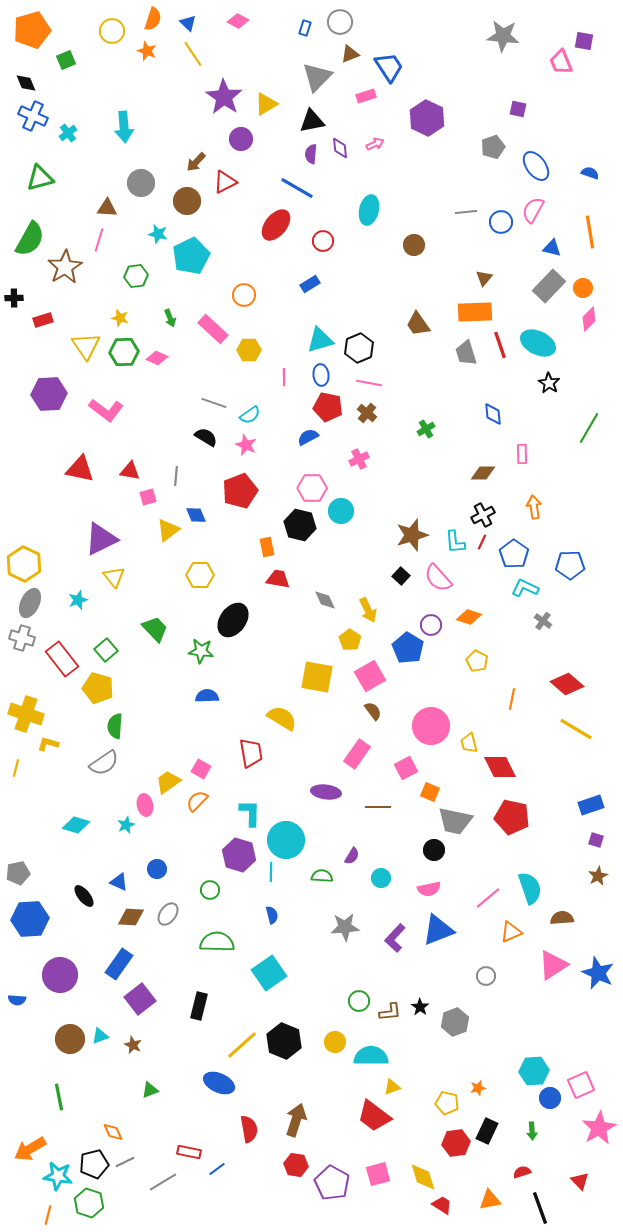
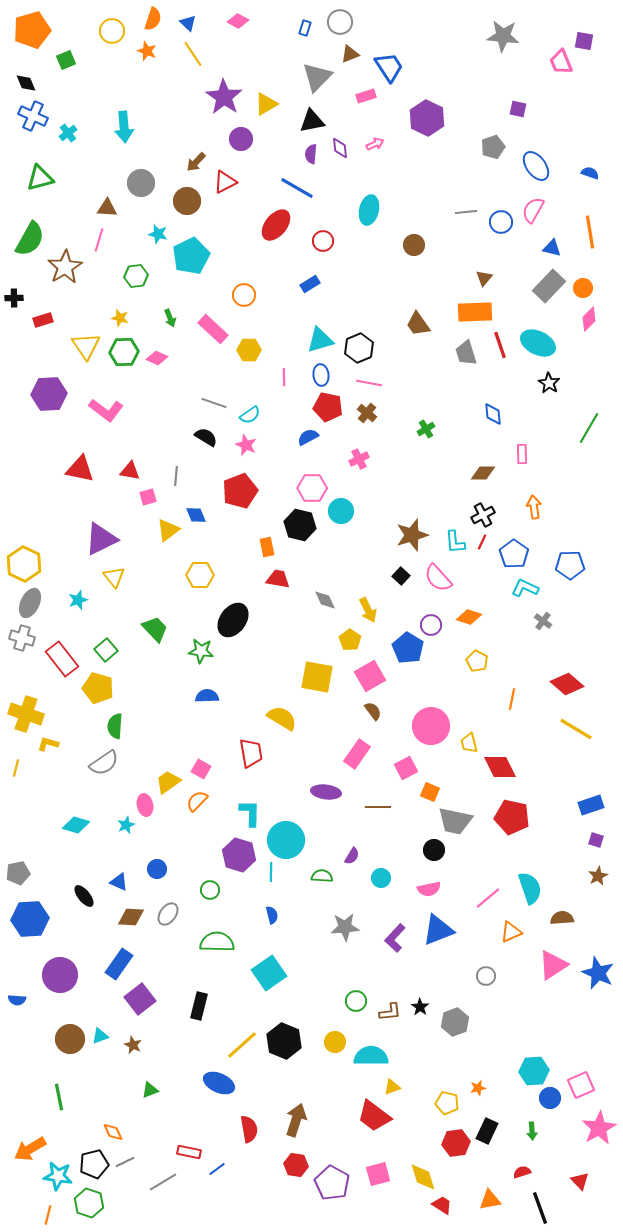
green circle at (359, 1001): moved 3 px left
